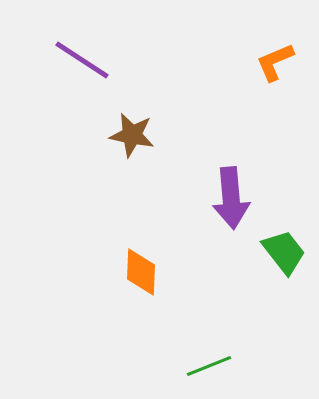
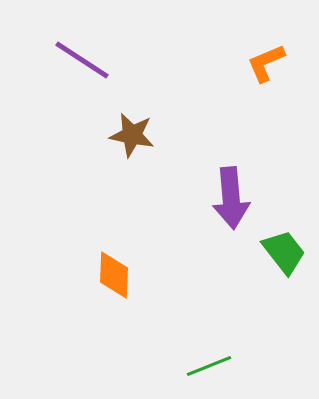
orange L-shape: moved 9 px left, 1 px down
orange diamond: moved 27 px left, 3 px down
